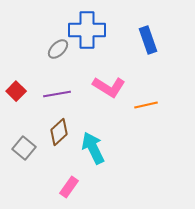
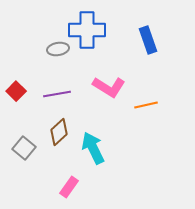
gray ellipse: rotated 35 degrees clockwise
